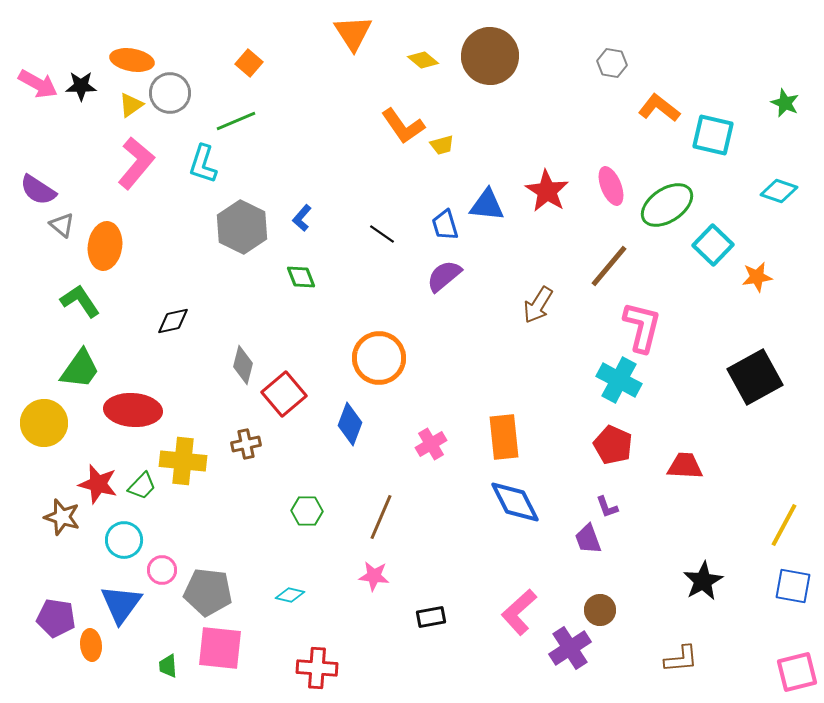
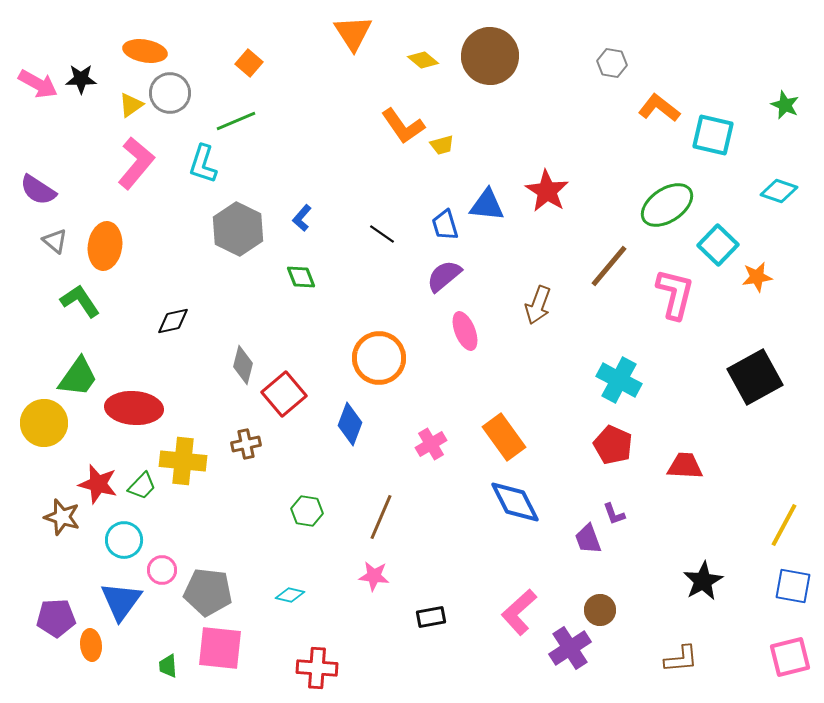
orange ellipse at (132, 60): moved 13 px right, 9 px up
black star at (81, 86): moved 7 px up
green star at (785, 103): moved 2 px down
pink ellipse at (611, 186): moved 146 px left, 145 px down
gray triangle at (62, 225): moved 7 px left, 16 px down
gray hexagon at (242, 227): moved 4 px left, 2 px down
cyan square at (713, 245): moved 5 px right
brown arrow at (538, 305): rotated 12 degrees counterclockwise
pink L-shape at (642, 327): moved 33 px right, 33 px up
green trapezoid at (80, 369): moved 2 px left, 8 px down
red ellipse at (133, 410): moved 1 px right, 2 px up
orange rectangle at (504, 437): rotated 30 degrees counterclockwise
purple L-shape at (607, 507): moved 7 px right, 7 px down
green hexagon at (307, 511): rotated 8 degrees clockwise
blue triangle at (121, 604): moved 3 px up
purple pentagon at (56, 618): rotated 12 degrees counterclockwise
pink square at (797, 672): moved 7 px left, 15 px up
